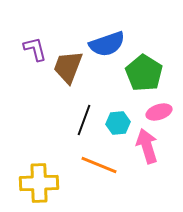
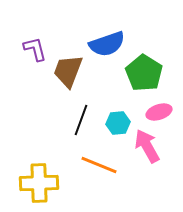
brown trapezoid: moved 4 px down
black line: moved 3 px left
pink arrow: rotated 12 degrees counterclockwise
